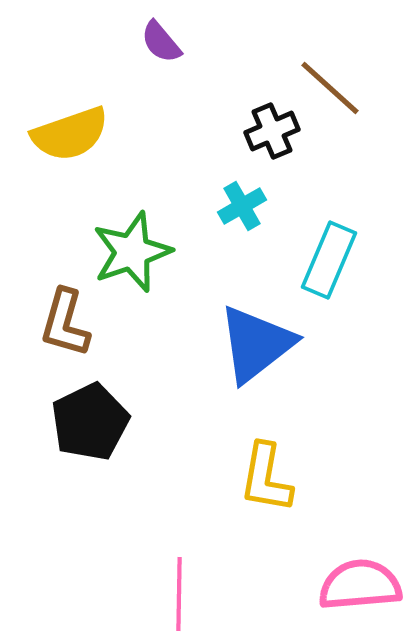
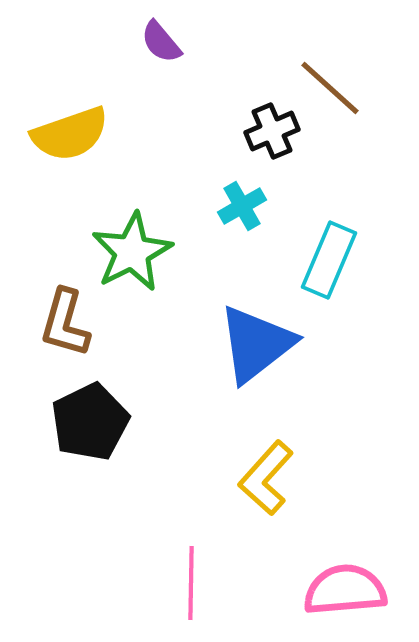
green star: rotated 8 degrees counterclockwise
yellow L-shape: rotated 32 degrees clockwise
pink semicircle: moved 15 px left, 5 px down
pink line: moved 12 px right, 11 px up
